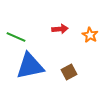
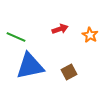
red arrow: rotated 14 degrees counterclockwise
